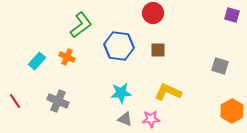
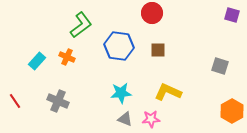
red circle: moved 1 px left
